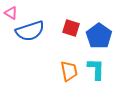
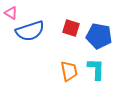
blue pentagon: rotated 25 degrees counterclockwise
